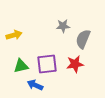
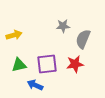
green triangle: moved 2 px left, 1 px up
